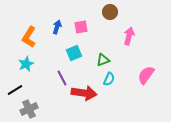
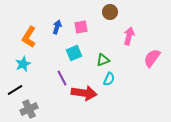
cyan star: moved 3 px left
pink semicircle: moved 6 px right, 17 px up
